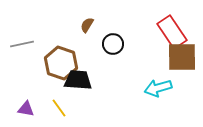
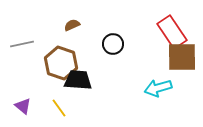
brown semicircle: moved 15 px left; rotated 35 degrees clockwise
purple triangle: moved 3 px left, 3 px up; rotated 30 degrees clockwise
